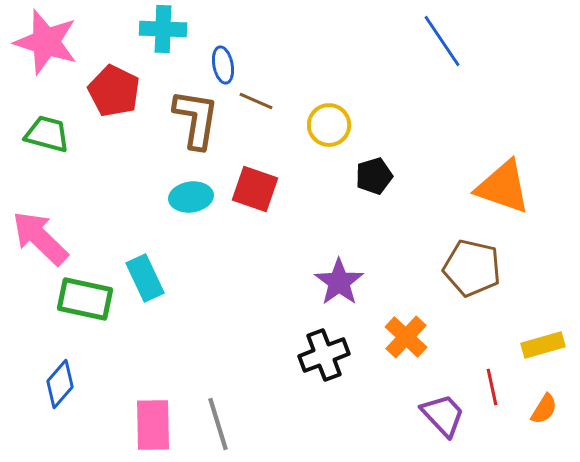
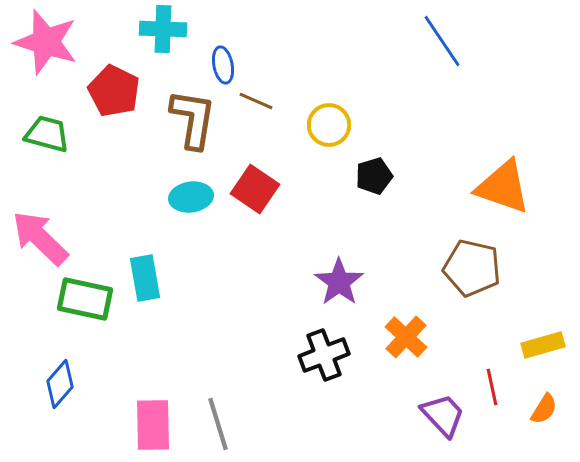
brown L-shape: moved 3 px left
red square: rotated 15 degrees clockwise
cyan rectangle: rotated 15 degrees clockwise
